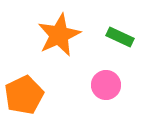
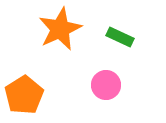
orange star: moved 1 px right, 6 px up
orange pentagon: rotated 6 degrees counterclockwise
